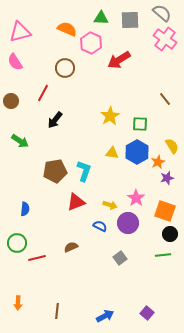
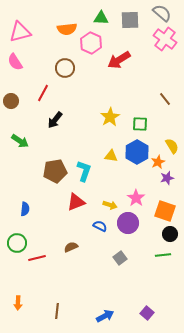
orange semicircle at (67, 29): rotated 150 degrees clockwise
yellow star at (110, 116): moved 1 px down
yellow triangle at (112, 153): moved 1 px left, 3 px down
